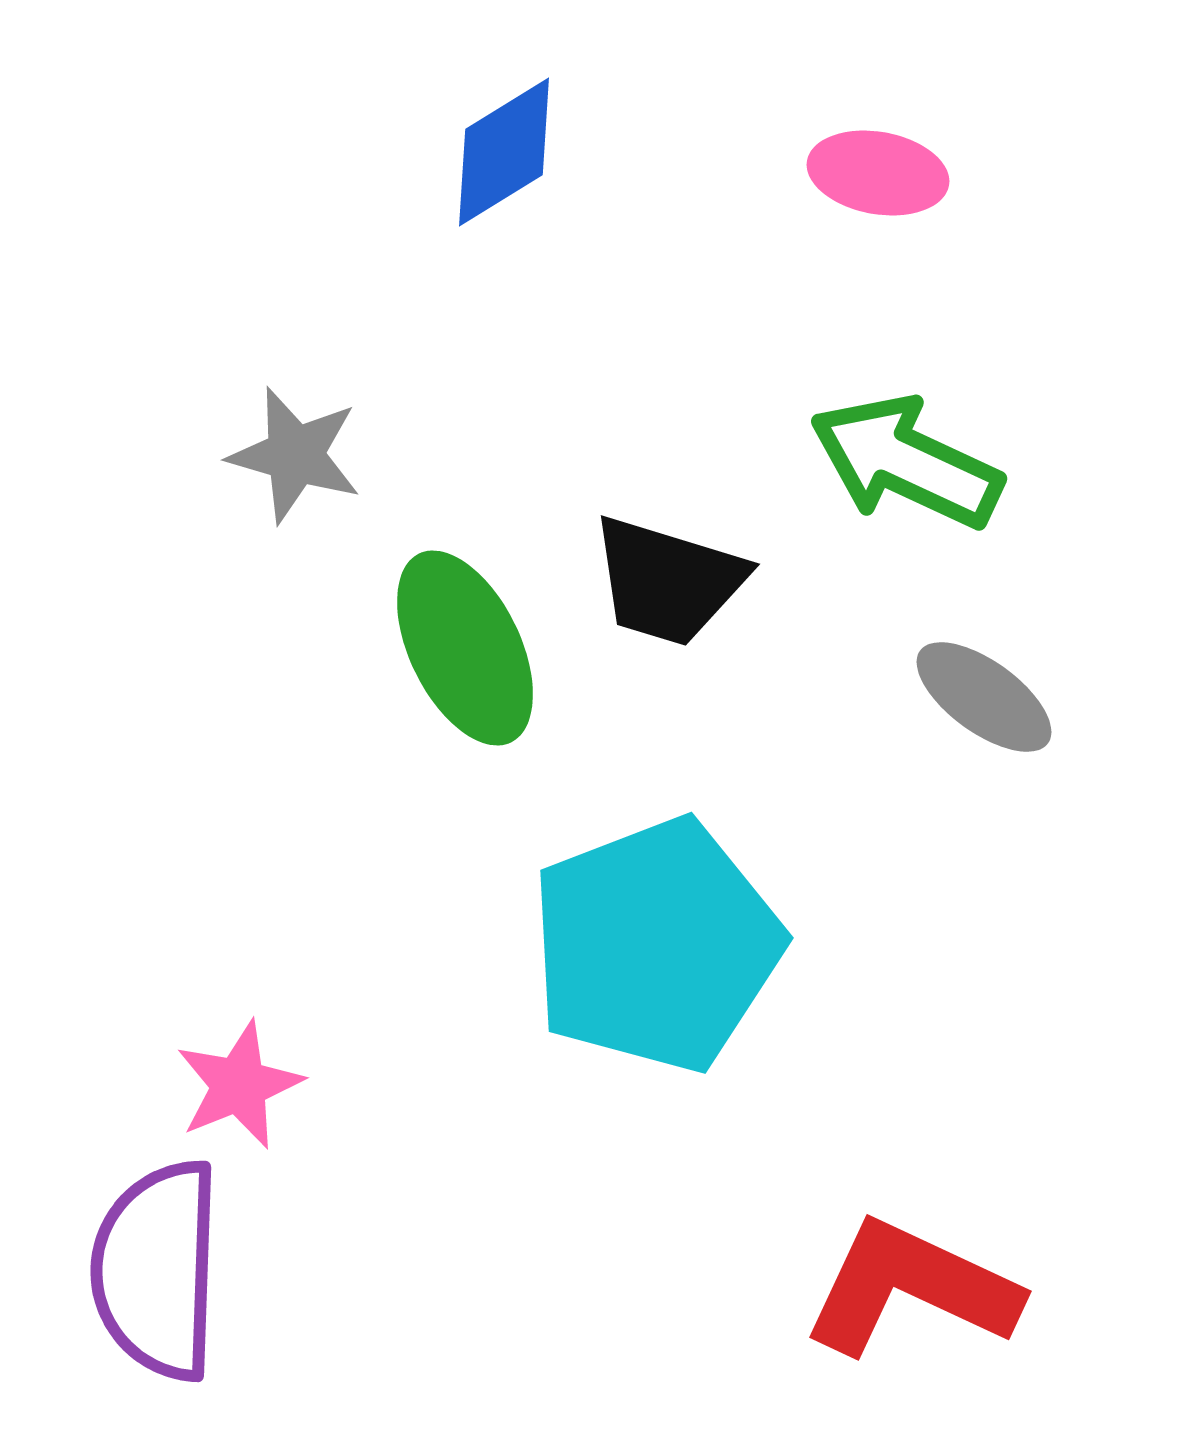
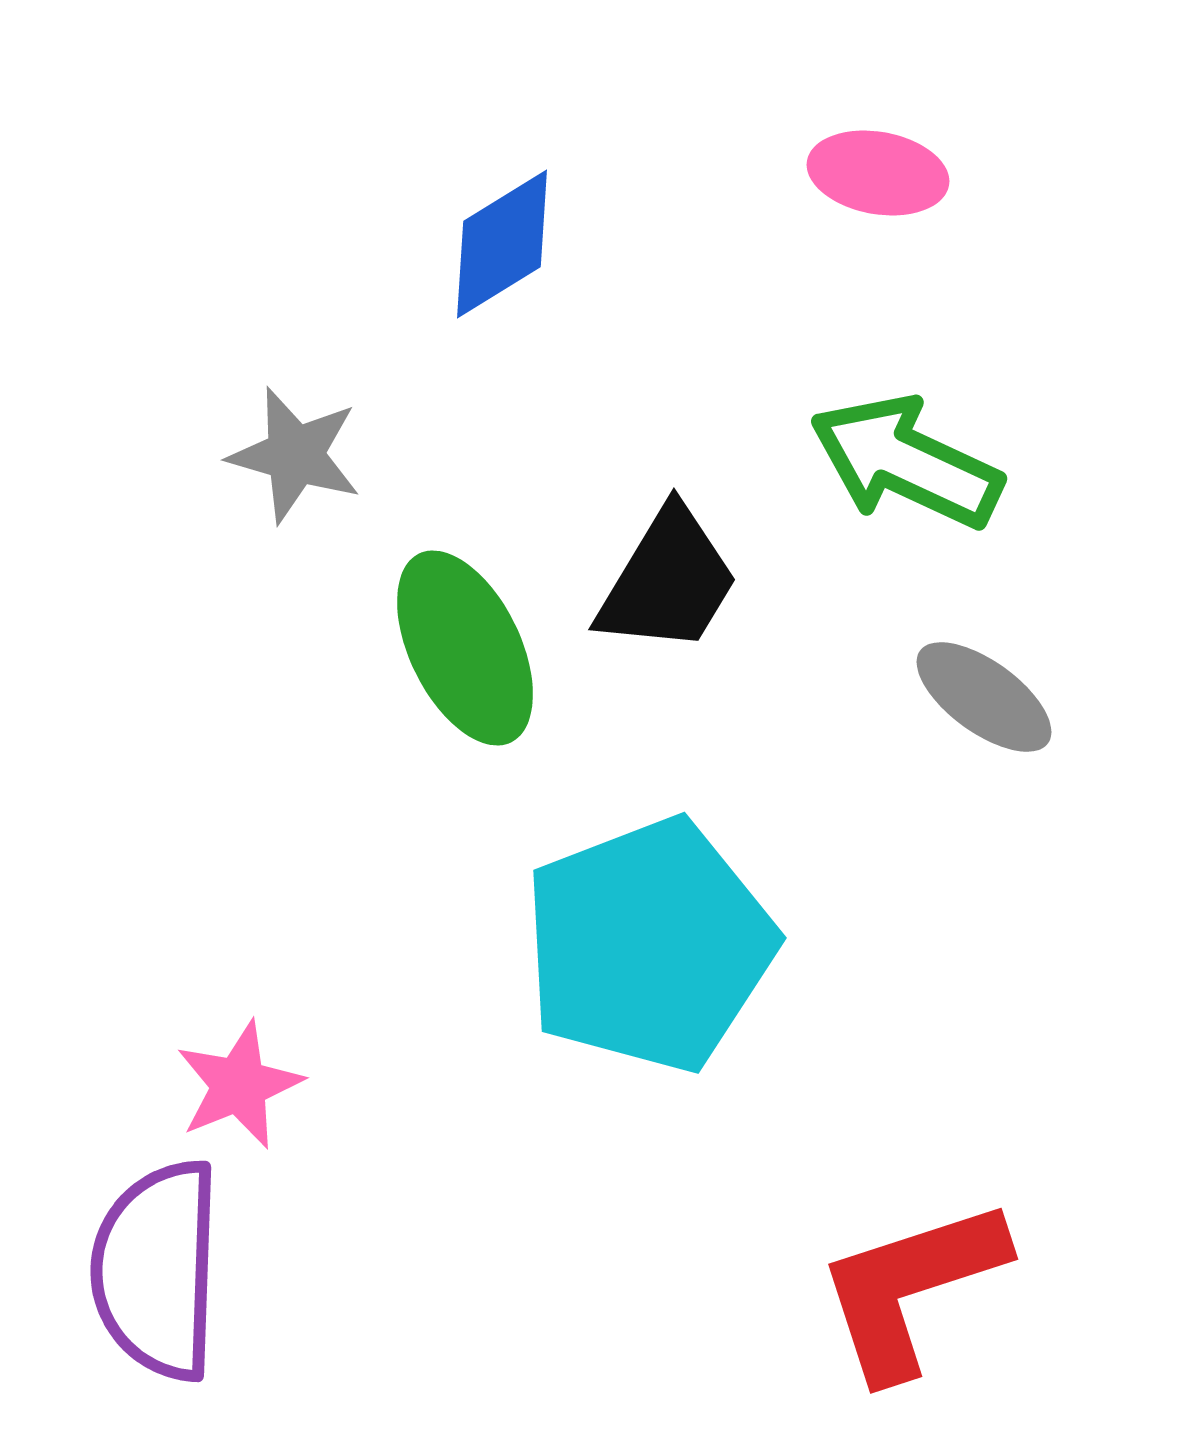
blue diamond: moved 2 px left, 92 px down
black trapezoid: rotated 76 degrees counterclockwise
cyan pentagon: moved 7 px left
red L-shape: rotated 43 degrees counterclockwise
